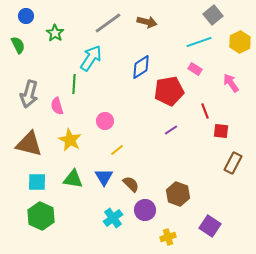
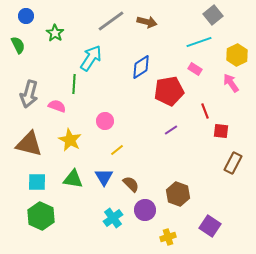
gray line: moved 3 px right, 2 px up
yellow hexagon: moved 3 px left, 13 px down
pink semicircle: rotated 126 degrees clockwise
